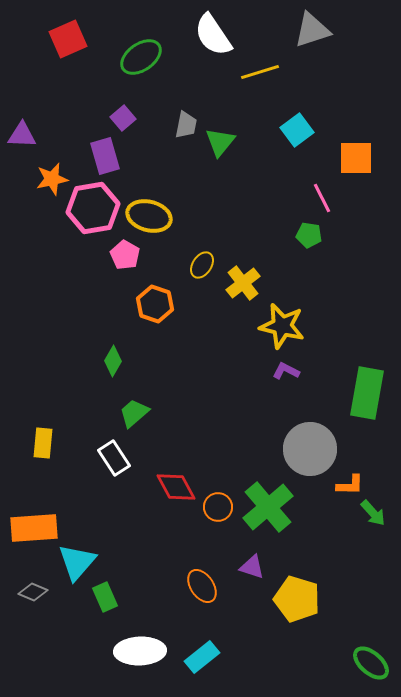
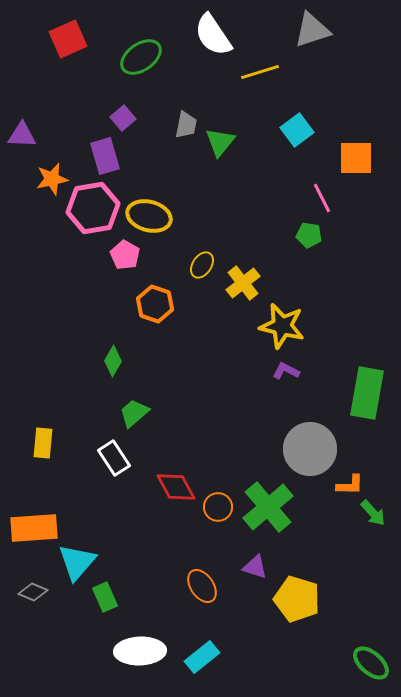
purple triangle at (252, 567): moved 3 px right
